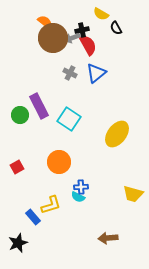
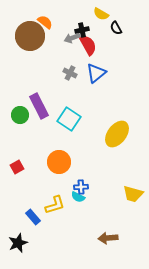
brown circle: moved 23 px left, 2 px up
yellow L-shape: moved 4 px right
